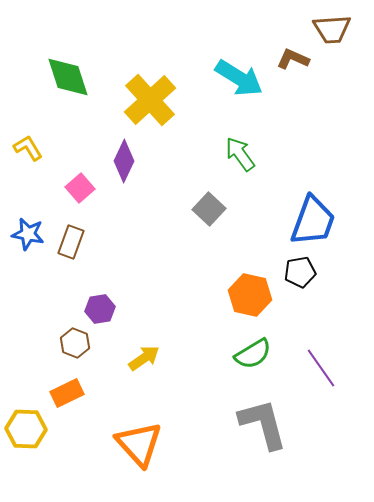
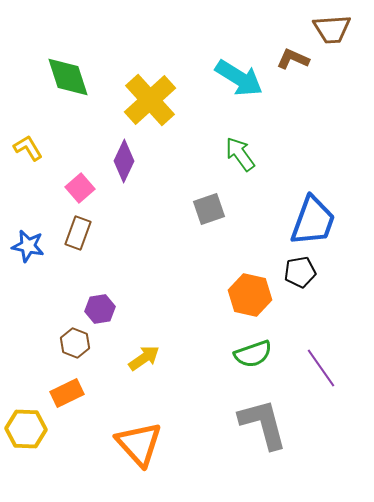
gray square: rotated 28 degrees clockwise
blue star: moved 12 px down
brown rectangle: moved 7 px right, 9 px up
green semicircle: rotated 12 degrees clockwise
